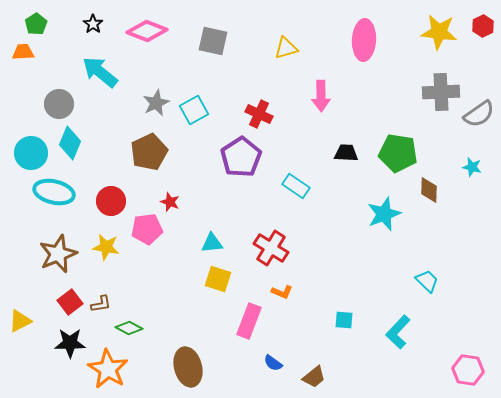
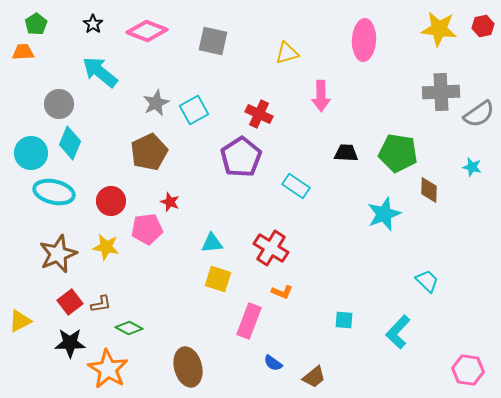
red hexagon at (483, 26): rotated 15 degrees clockwise
yellow star at (439, 32): moved 3 px up
yellow triangle at (286, 48): moved 1 px right, 5 px down
